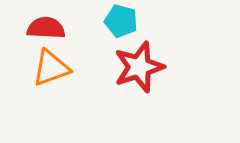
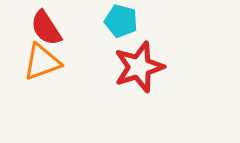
red semicircle: rotated 126 degrees counterclockwise
orange triangle: moved 9 px left, 6 px up
